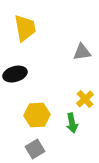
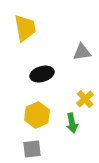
black ellipse: moved 27 px right
yellow hexagon: rotated 20 degrees counterclockwise
gray square: moved 3 px left; rotated 24 degrees clockwise
